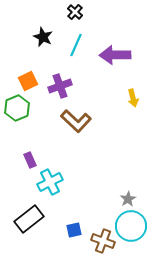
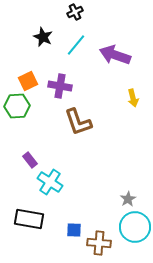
black cross: rotated 21 degrees clockwise
cyan line: rotated 15 degrees clockwise
purple arrow: rotated 20 degrees clockwise
purple cross: rotated 30 degrees clockwise
green hexagon: moved 2 px up; rotated 20 degrees clockwise
brown L-shape: moved 2 px right, 1 px down; rotated 28 degrees clockwise
purple rectangle: rotated 14 degrees counterclockwise
cyan cross: rotated 30 degrees counterclockwise
black rectangle: rotated 48 degrees clockwise
cyan circle: moved 4 px right, 1 px down
blue square: rotated 14 degrees clockwise
brown cross: moved 4 px left, 2 px down; rotated 15 degrees counterclockwise
